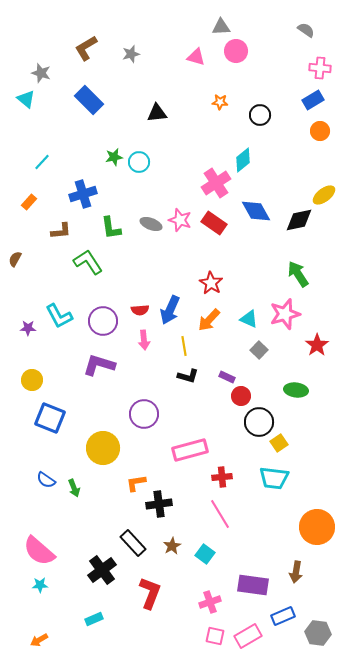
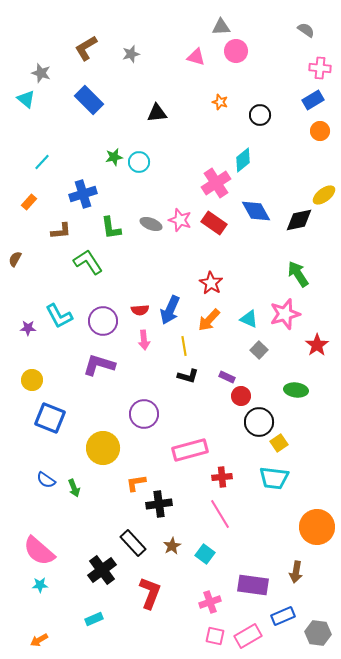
orange star at (220, 102): rotated 14 degrees clockwise
